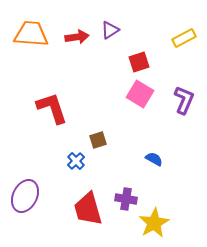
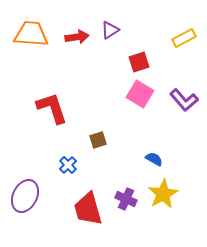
purple L-shape: rotated 116 degrees clockwise
blue cross: moved 8 px left, 4 px down
purple cross: rotated 15 degrees clockwise
yellow star: moved 9 px right, 29 px up
